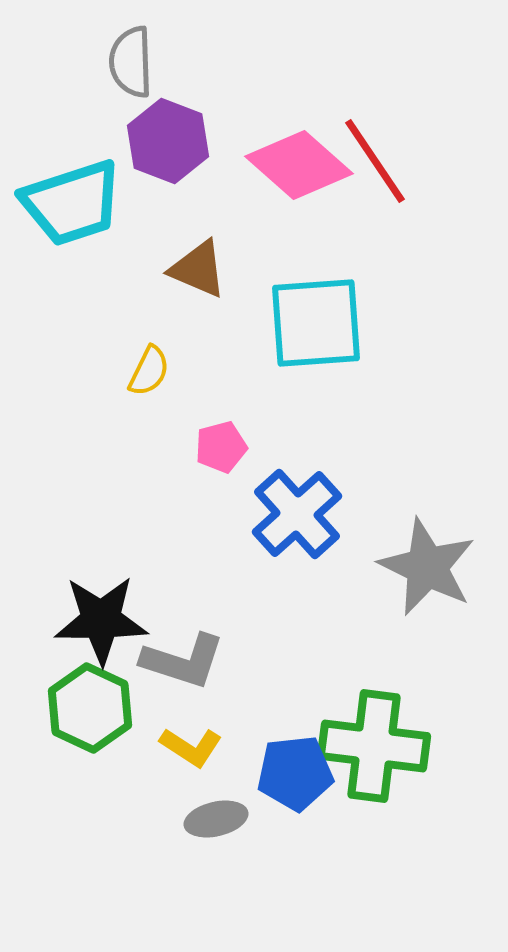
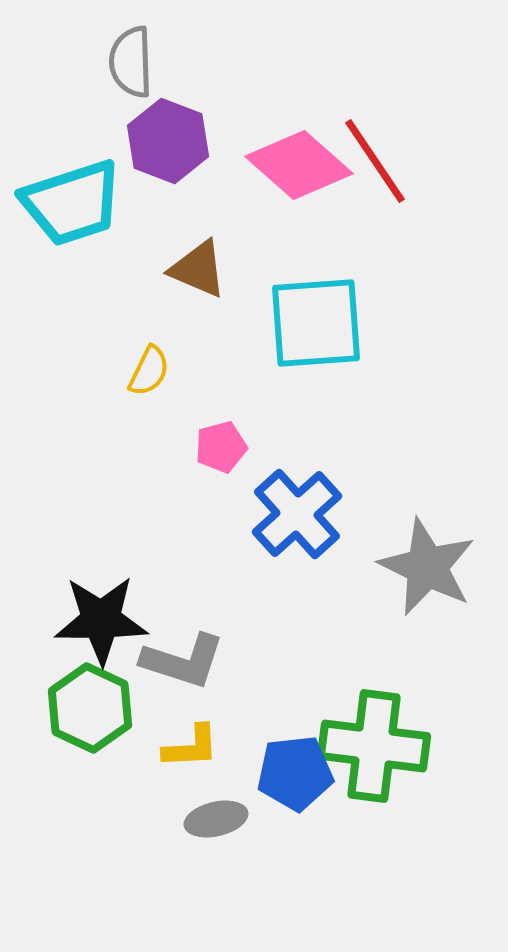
yellow L-shape: rotated 36 degrees counterclockwise
